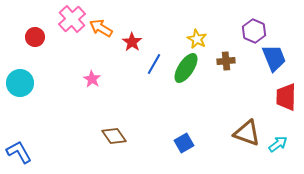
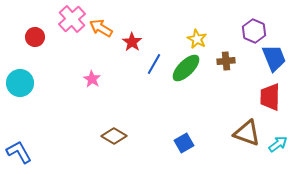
green ellipse: rotated 12 degrees clockwise
red trapezoid: moved 16 px left
brown diamond: rotated 25 degrees counterclockwise
